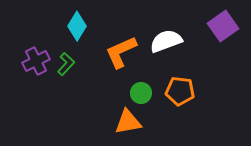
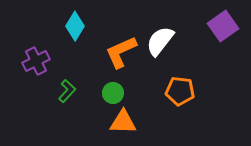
cyan diamond: moved 2 px left
white semicircle: moved 6 px left; rotated 32 degrees counterclockwise
green L-shape: moved 1 px right, 27 px down
green circle: moved 28 px left
orange triangle: moved 5 px left; rotated 12 degrees clockwise
